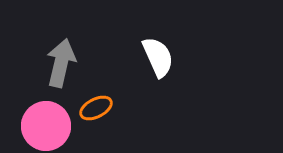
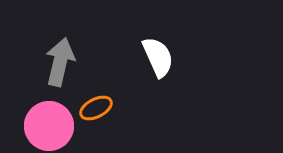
gray arrow: moved 1 px left, 1 px up
pink circle: moved 3 px right
